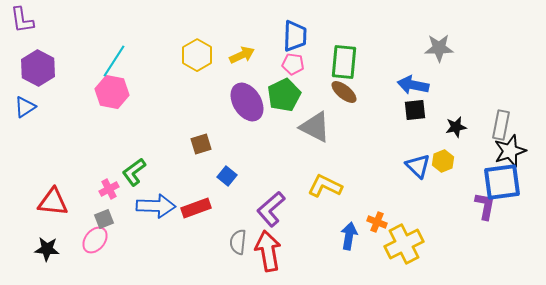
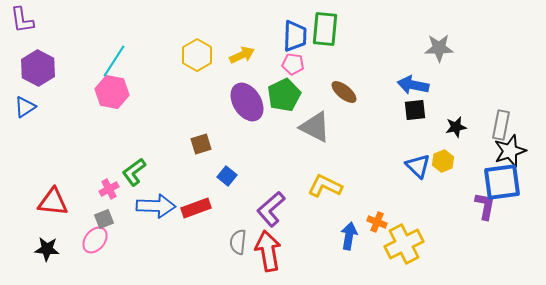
green rectangle at (344, 62): moved 19 px left, 33 px up
